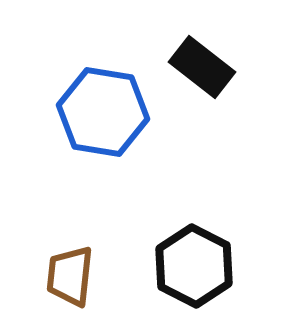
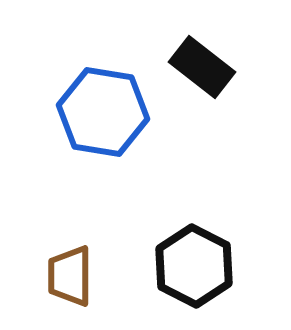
brown trapezoid: rotated 6 degrees counterclockwise
